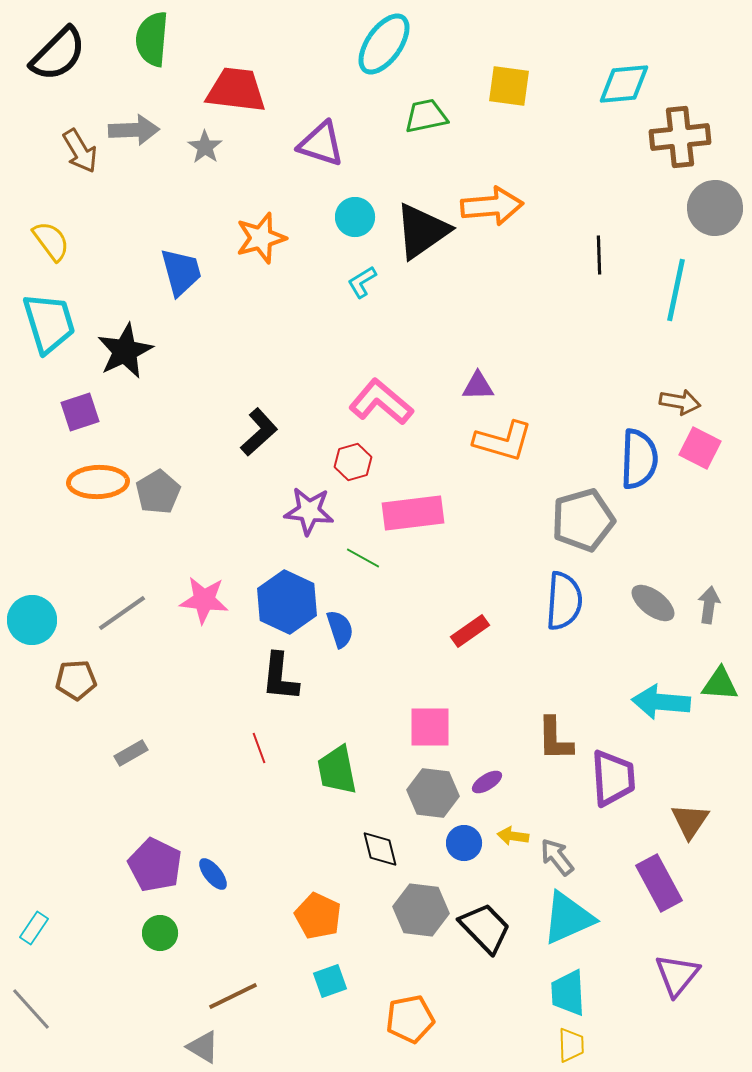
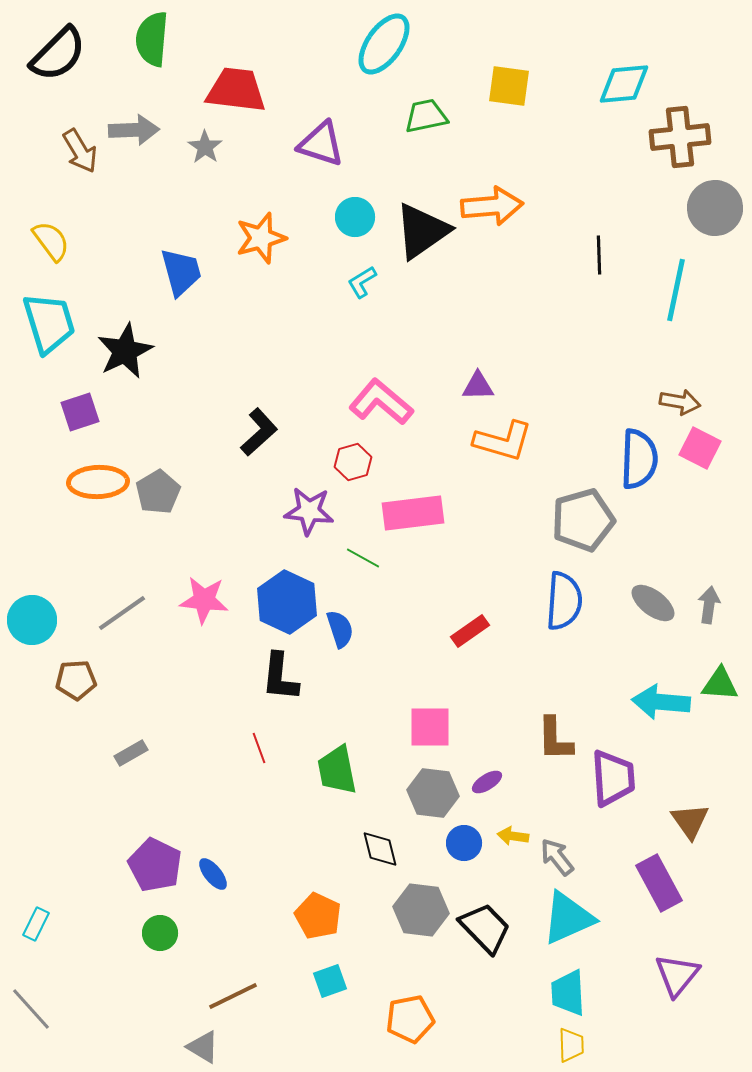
brown triangle at (690, 821): rotated 9 degrees counterclockwise
cyan rectangle at (34, 928): moved 2 px right, 4 px up; rotated 8 degrees counterclockwise
